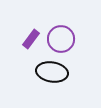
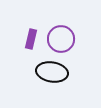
purple rectangle: rotated 24 degrees counterclockwise
